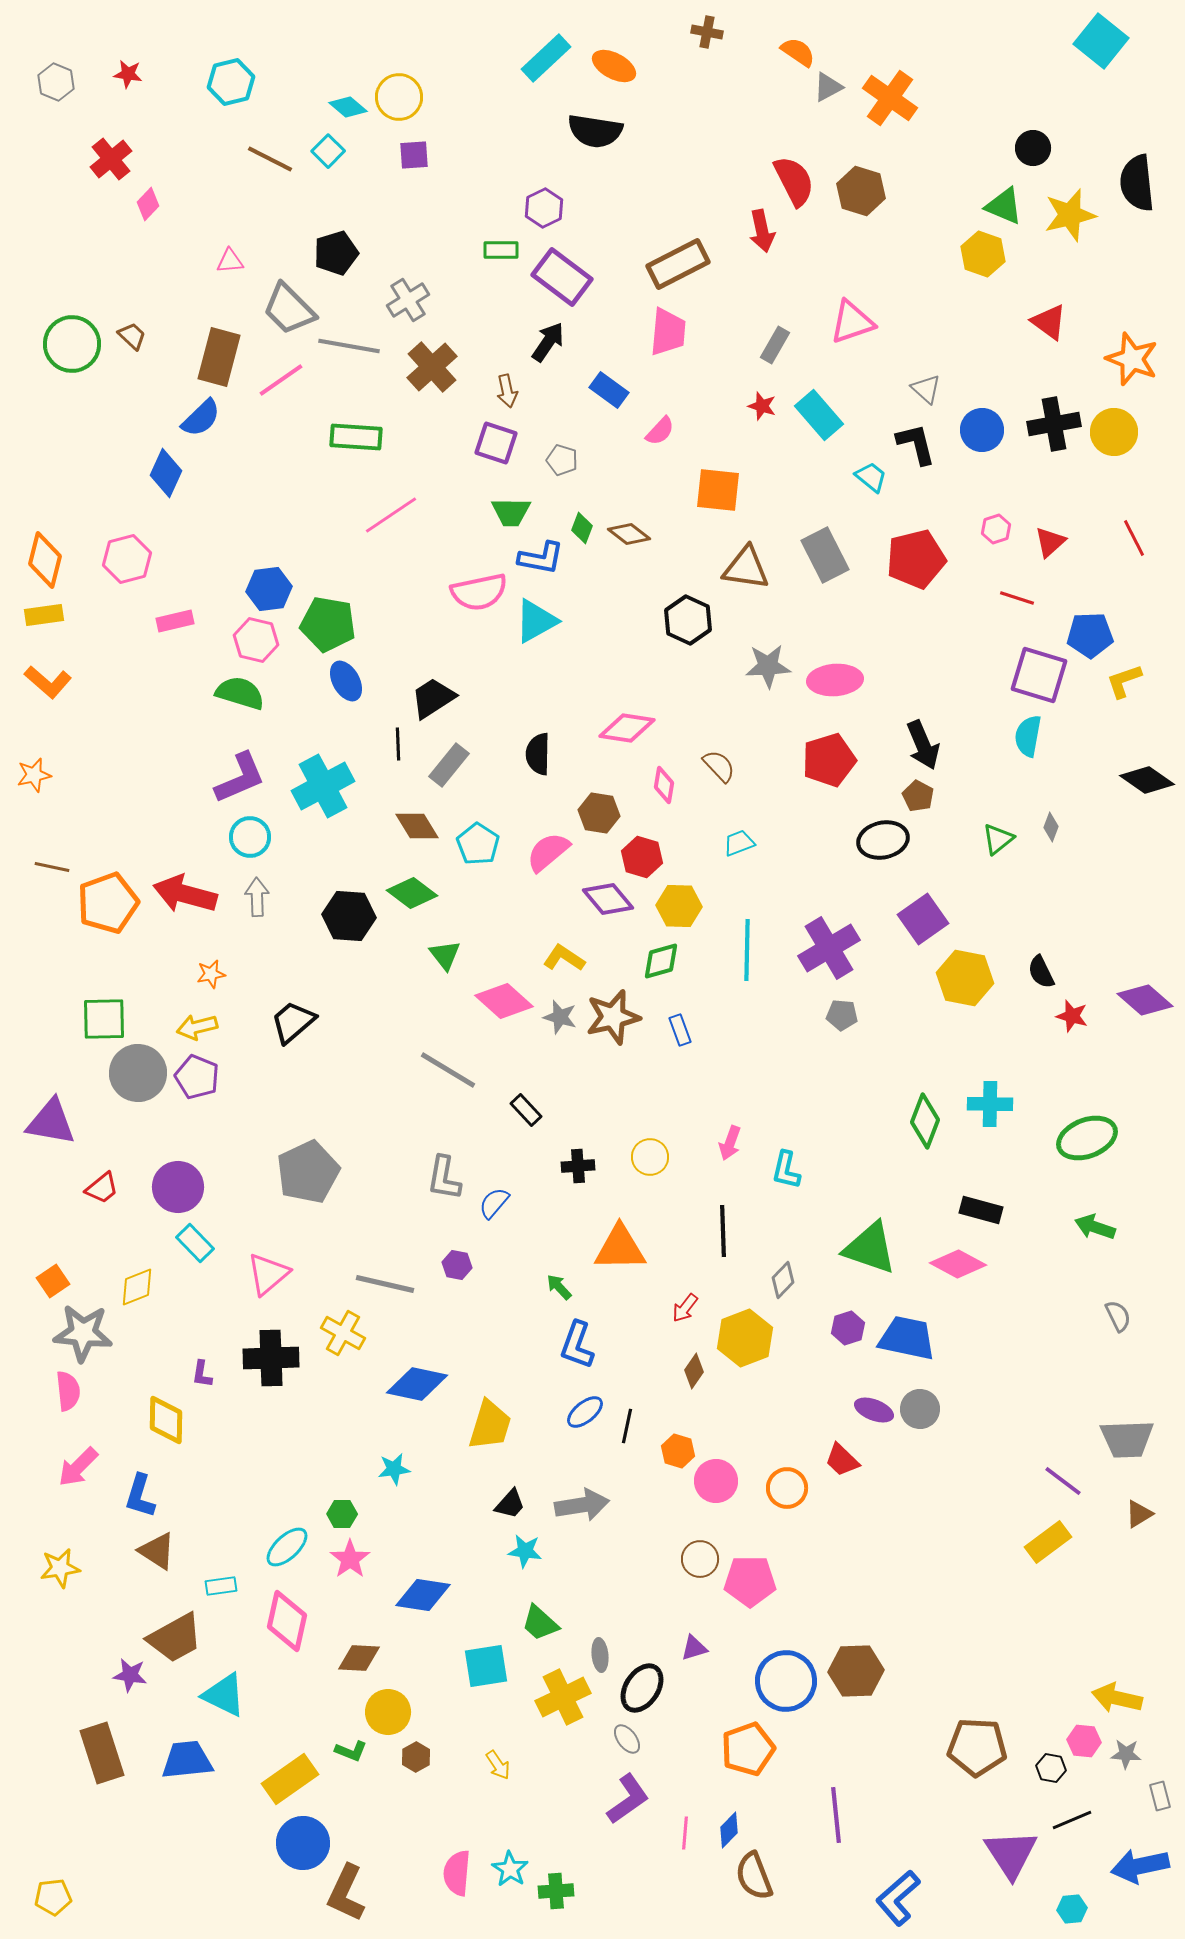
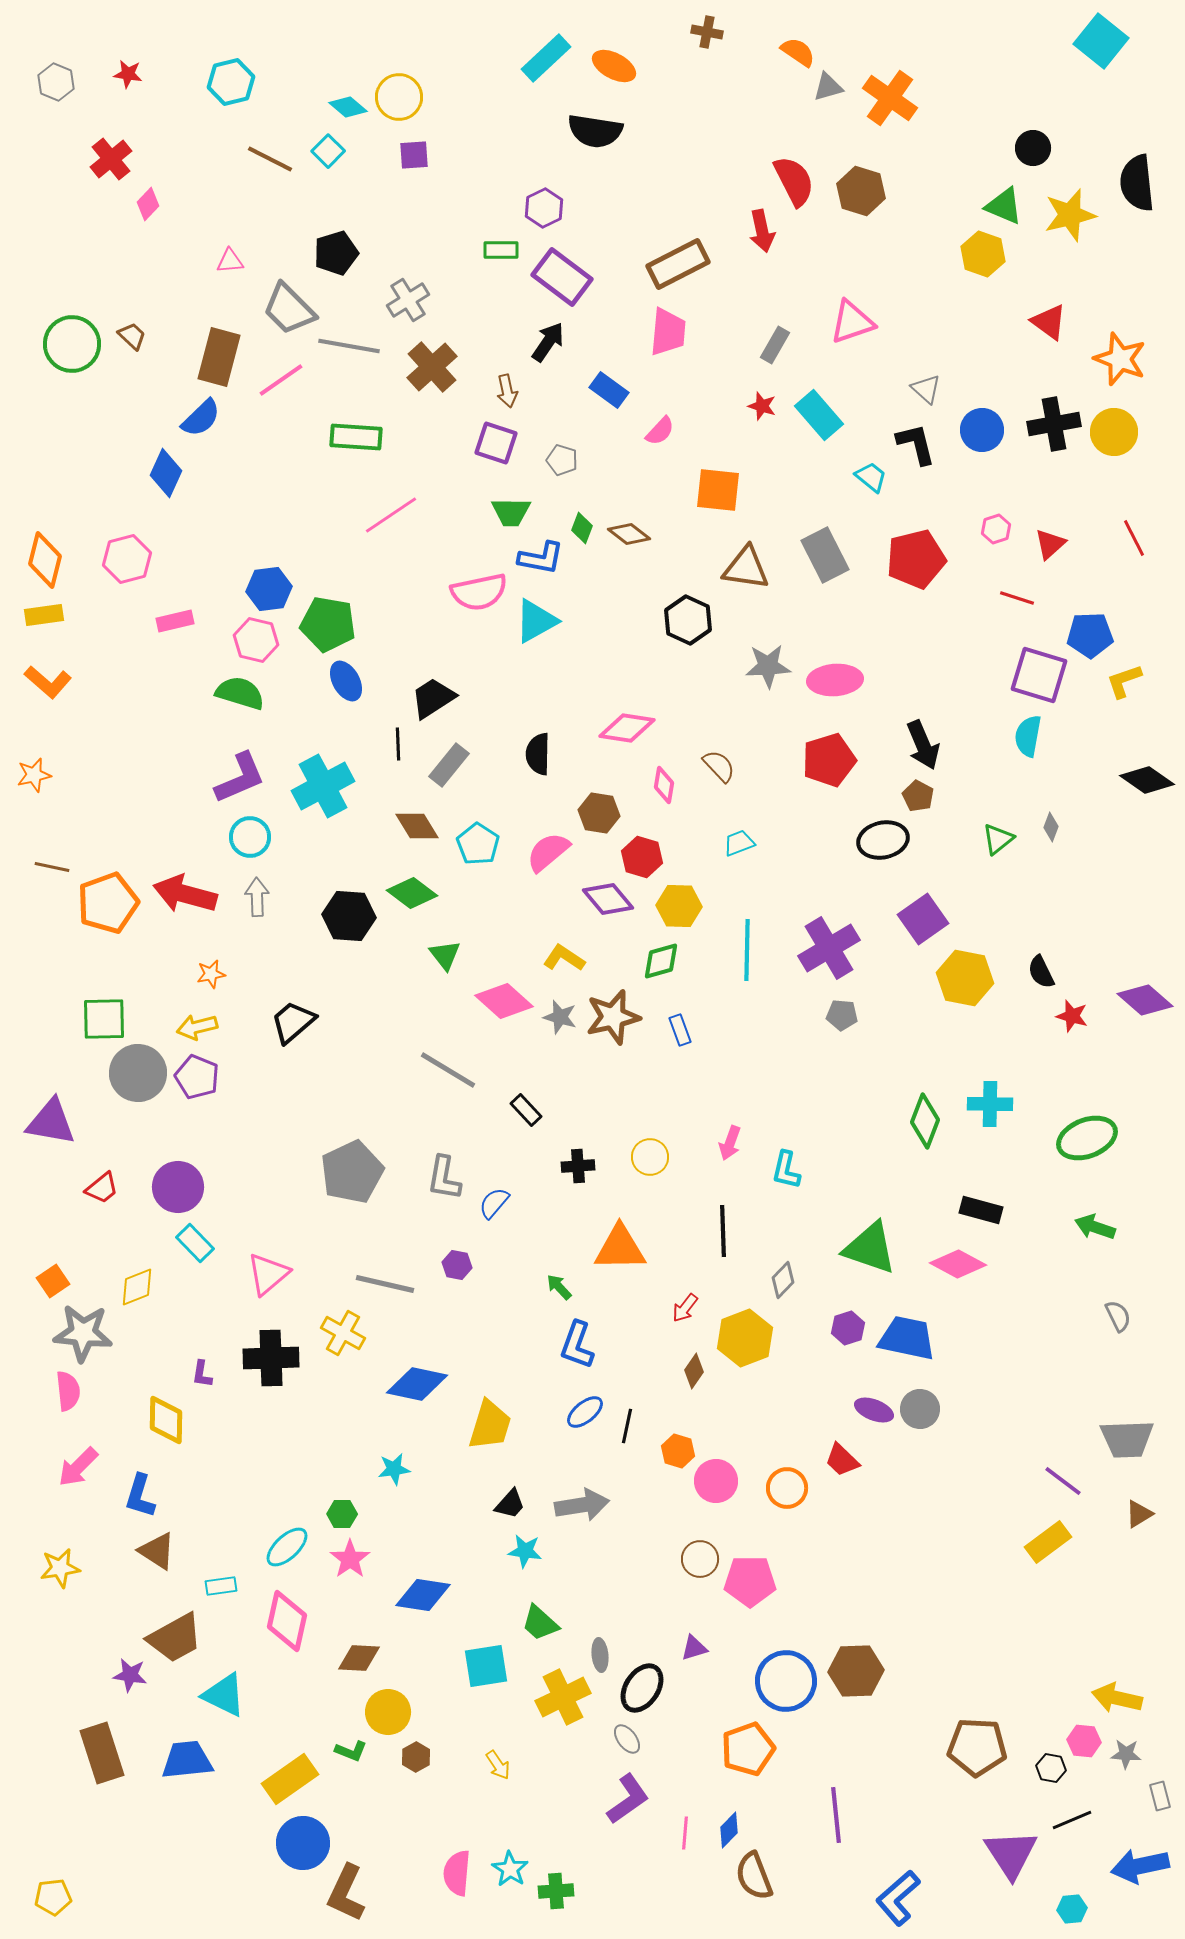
gray triangle at (828, 87): rotated 12 degrees clockwise
orange star at (1132, 359): moved 12 px left
red triangle at (1050, 542): moved 2 px down
gray pentagon at (308, 1172): moved 44 px right
